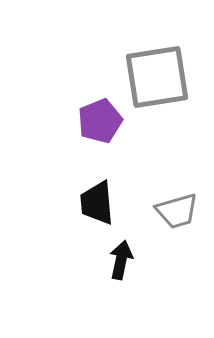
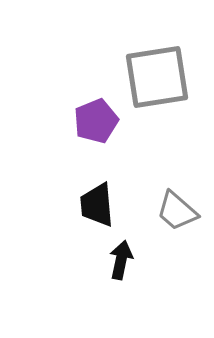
purple pentagon: moved 4 px left
black trapezoid: moved 2 px down
gray trapezoid: rotated 57 degrees clockwise
